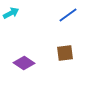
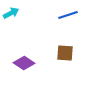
blue line: rotated 18 degrees clockwise
brown square: rotated 12 degrees clockwise
